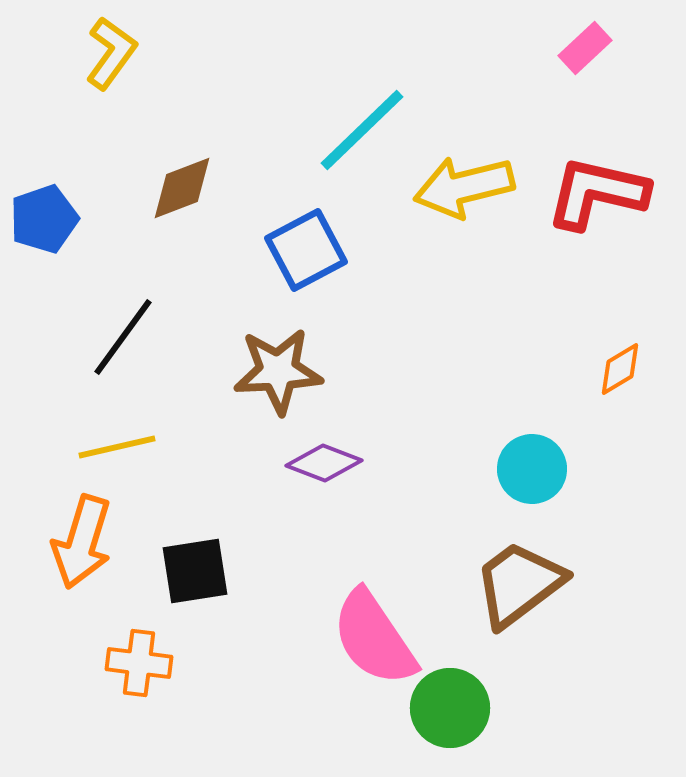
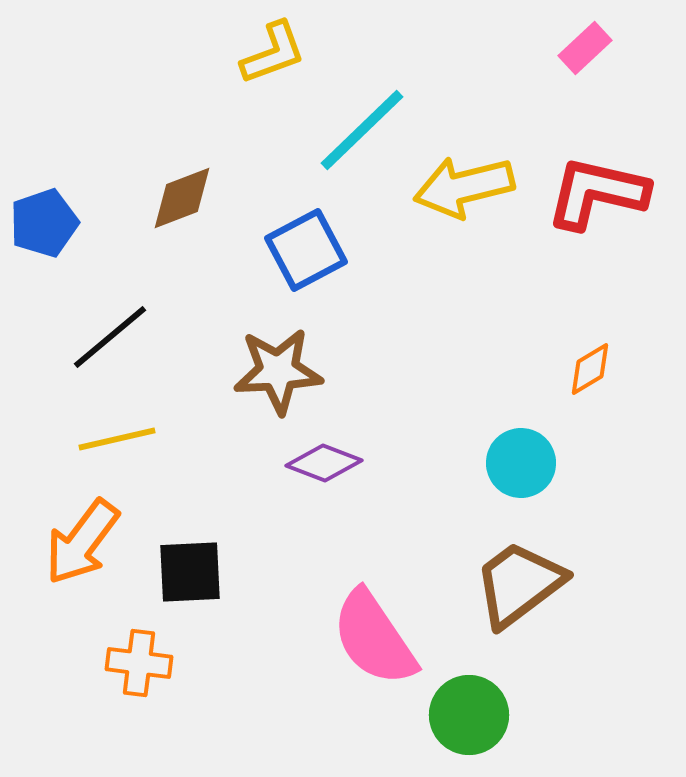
yellow L-shape: moved 162 px right; rotated 34 degrees clockwise
brown diamond: moved 10 px down
blue pentagon: moved 4 px down
black line: moved 13 px left; rotated 14 degrees clockwise
orange diamond: moved 30 px left
yellow line: moved 8 px up
cyan circle: moved 11 px left, 6 px up
orange arrow: rotated 20 degrees clockwise
black square: moved 5 px left, 1 px down; rotated 6 degrees clockwise
green circle: moved 19 px right, 7 px down
